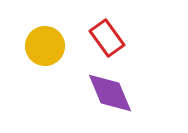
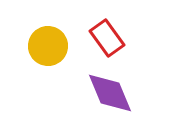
yellow circle: moved 3 px right
